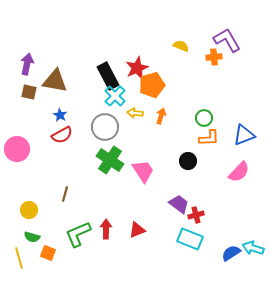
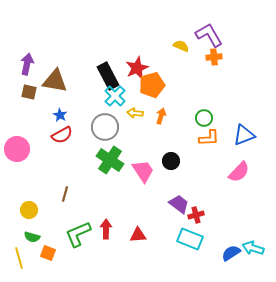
purple L-shape: moved 18 px left, 5 px up
black circle: moved 17 px left
red triangle: moved 1 px right, 5 px down; rotated 18 degrees clockwise
